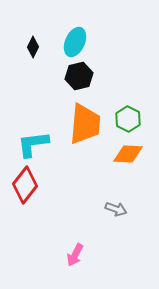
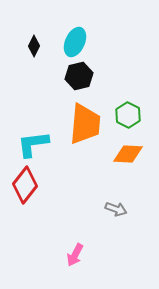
black diamond: moved 1 px right, 1 px up
green hexagon: moved 4 px up
